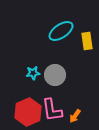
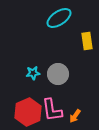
cyan ellipse: moved 2 px left, 13 px up
gray circle: moved 3 px right, 1 px up
